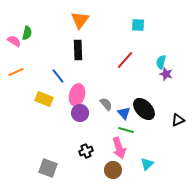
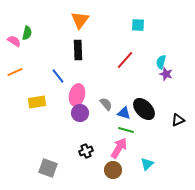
orange line: moved 1 px left
yellow rectangle: moved 7 px left, 3 px down; rotated 30 degrees counterclockwise
blue triangle: rotated 32 degrees counterclockwise
pink arrow: rotated 130 degrees counterclockwise
